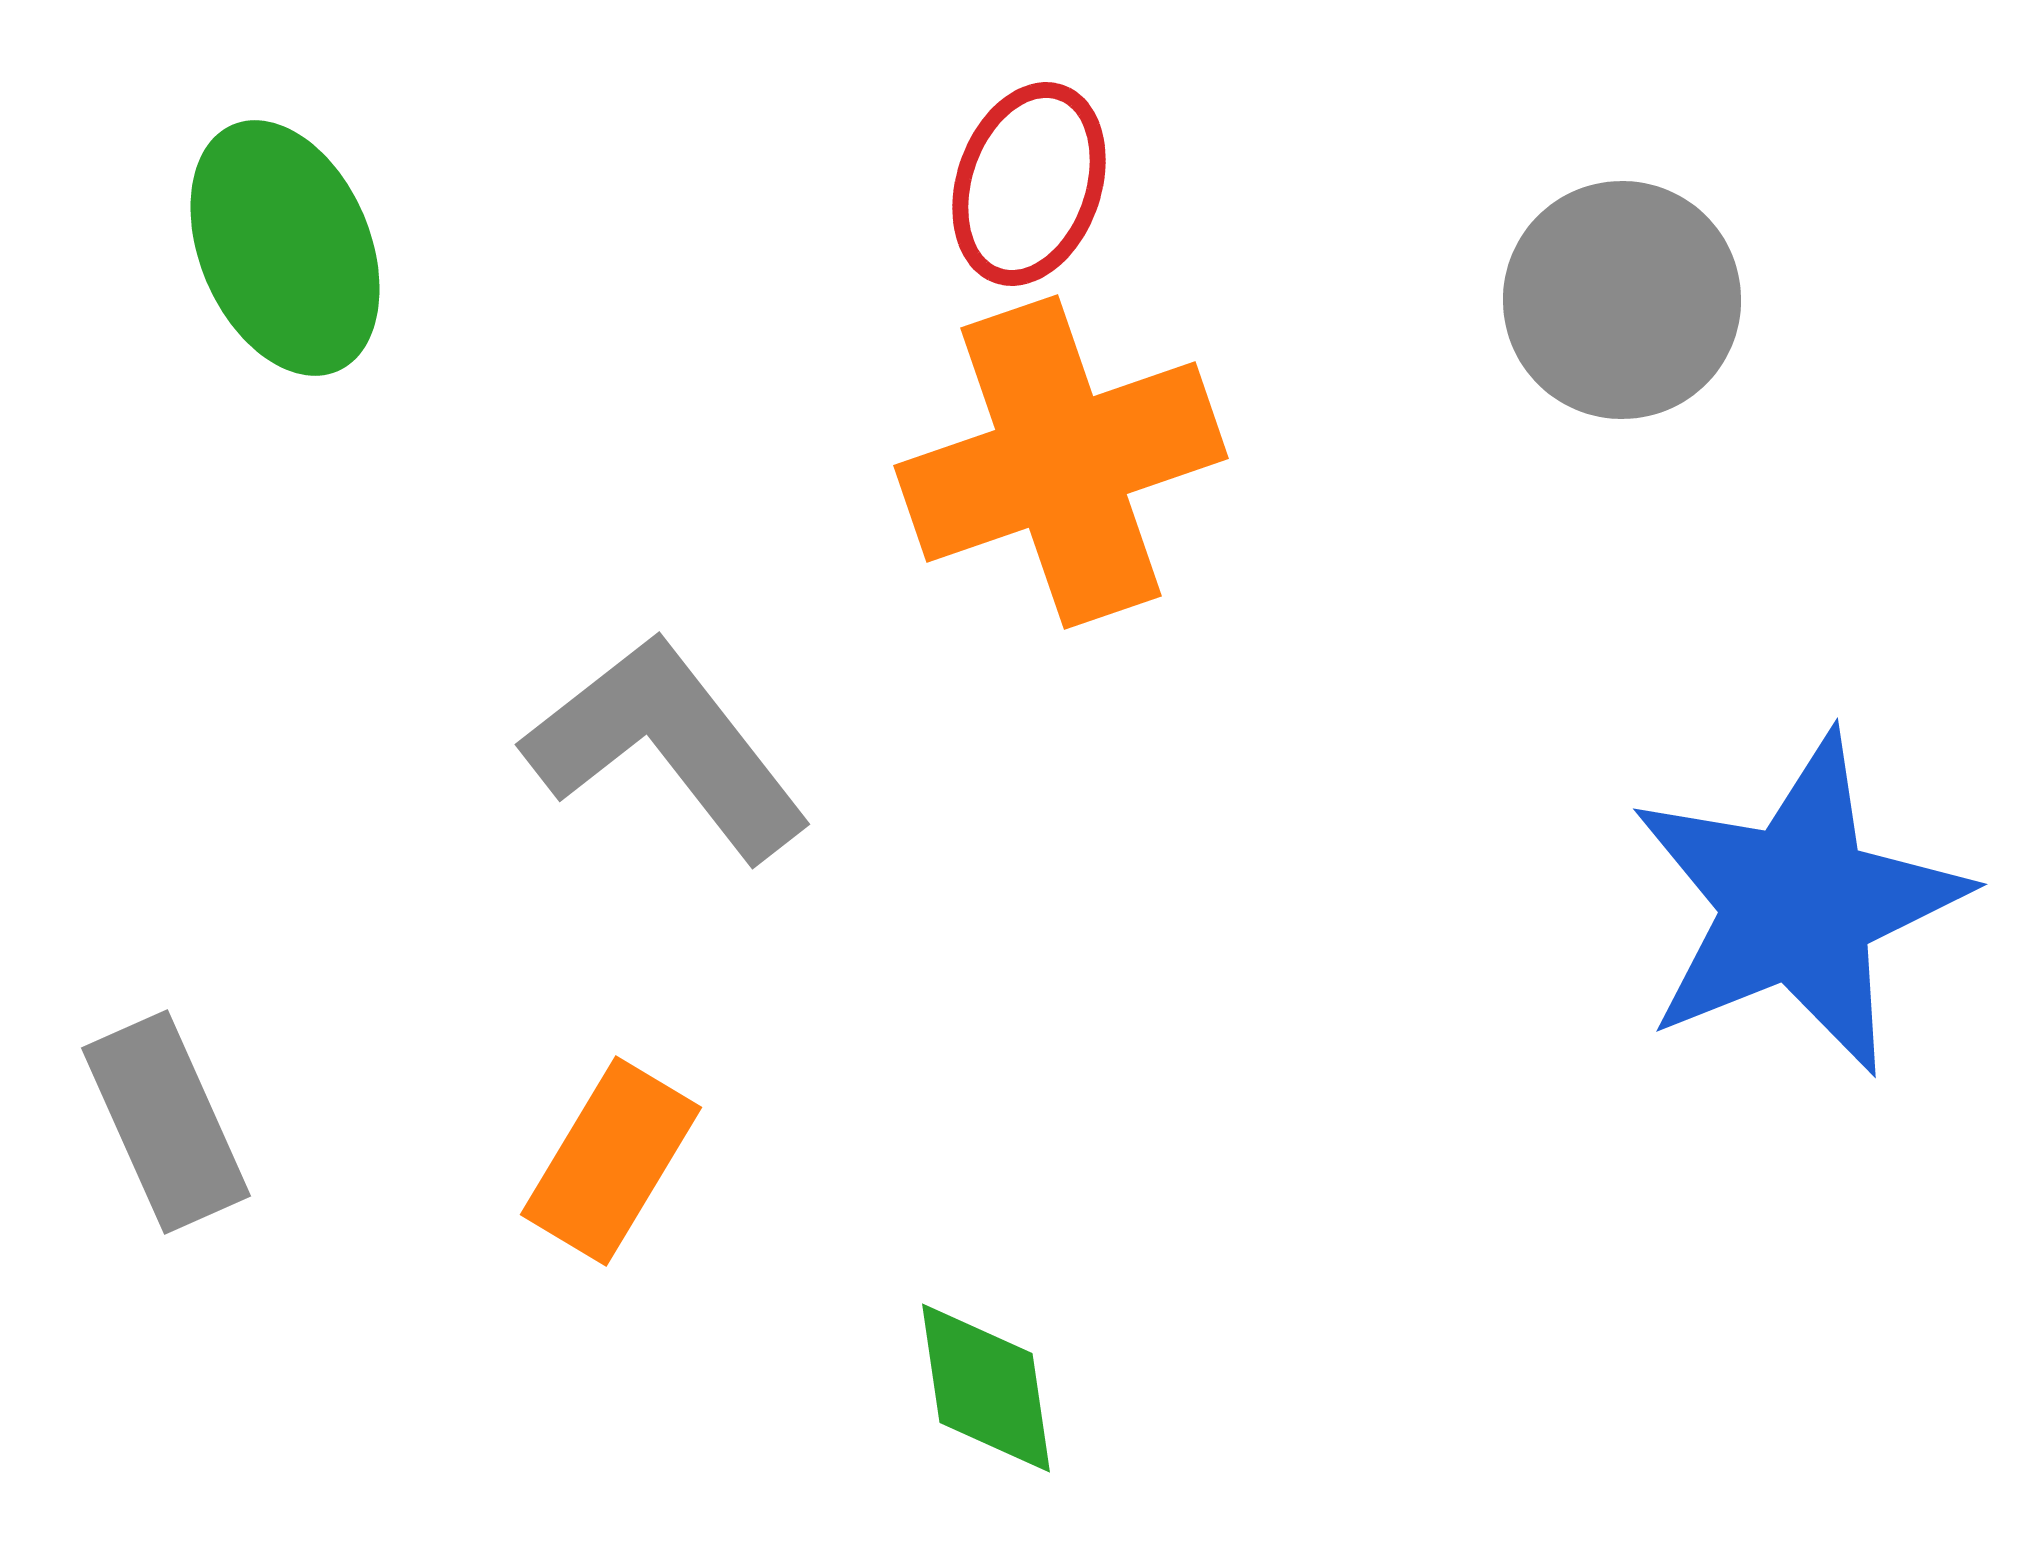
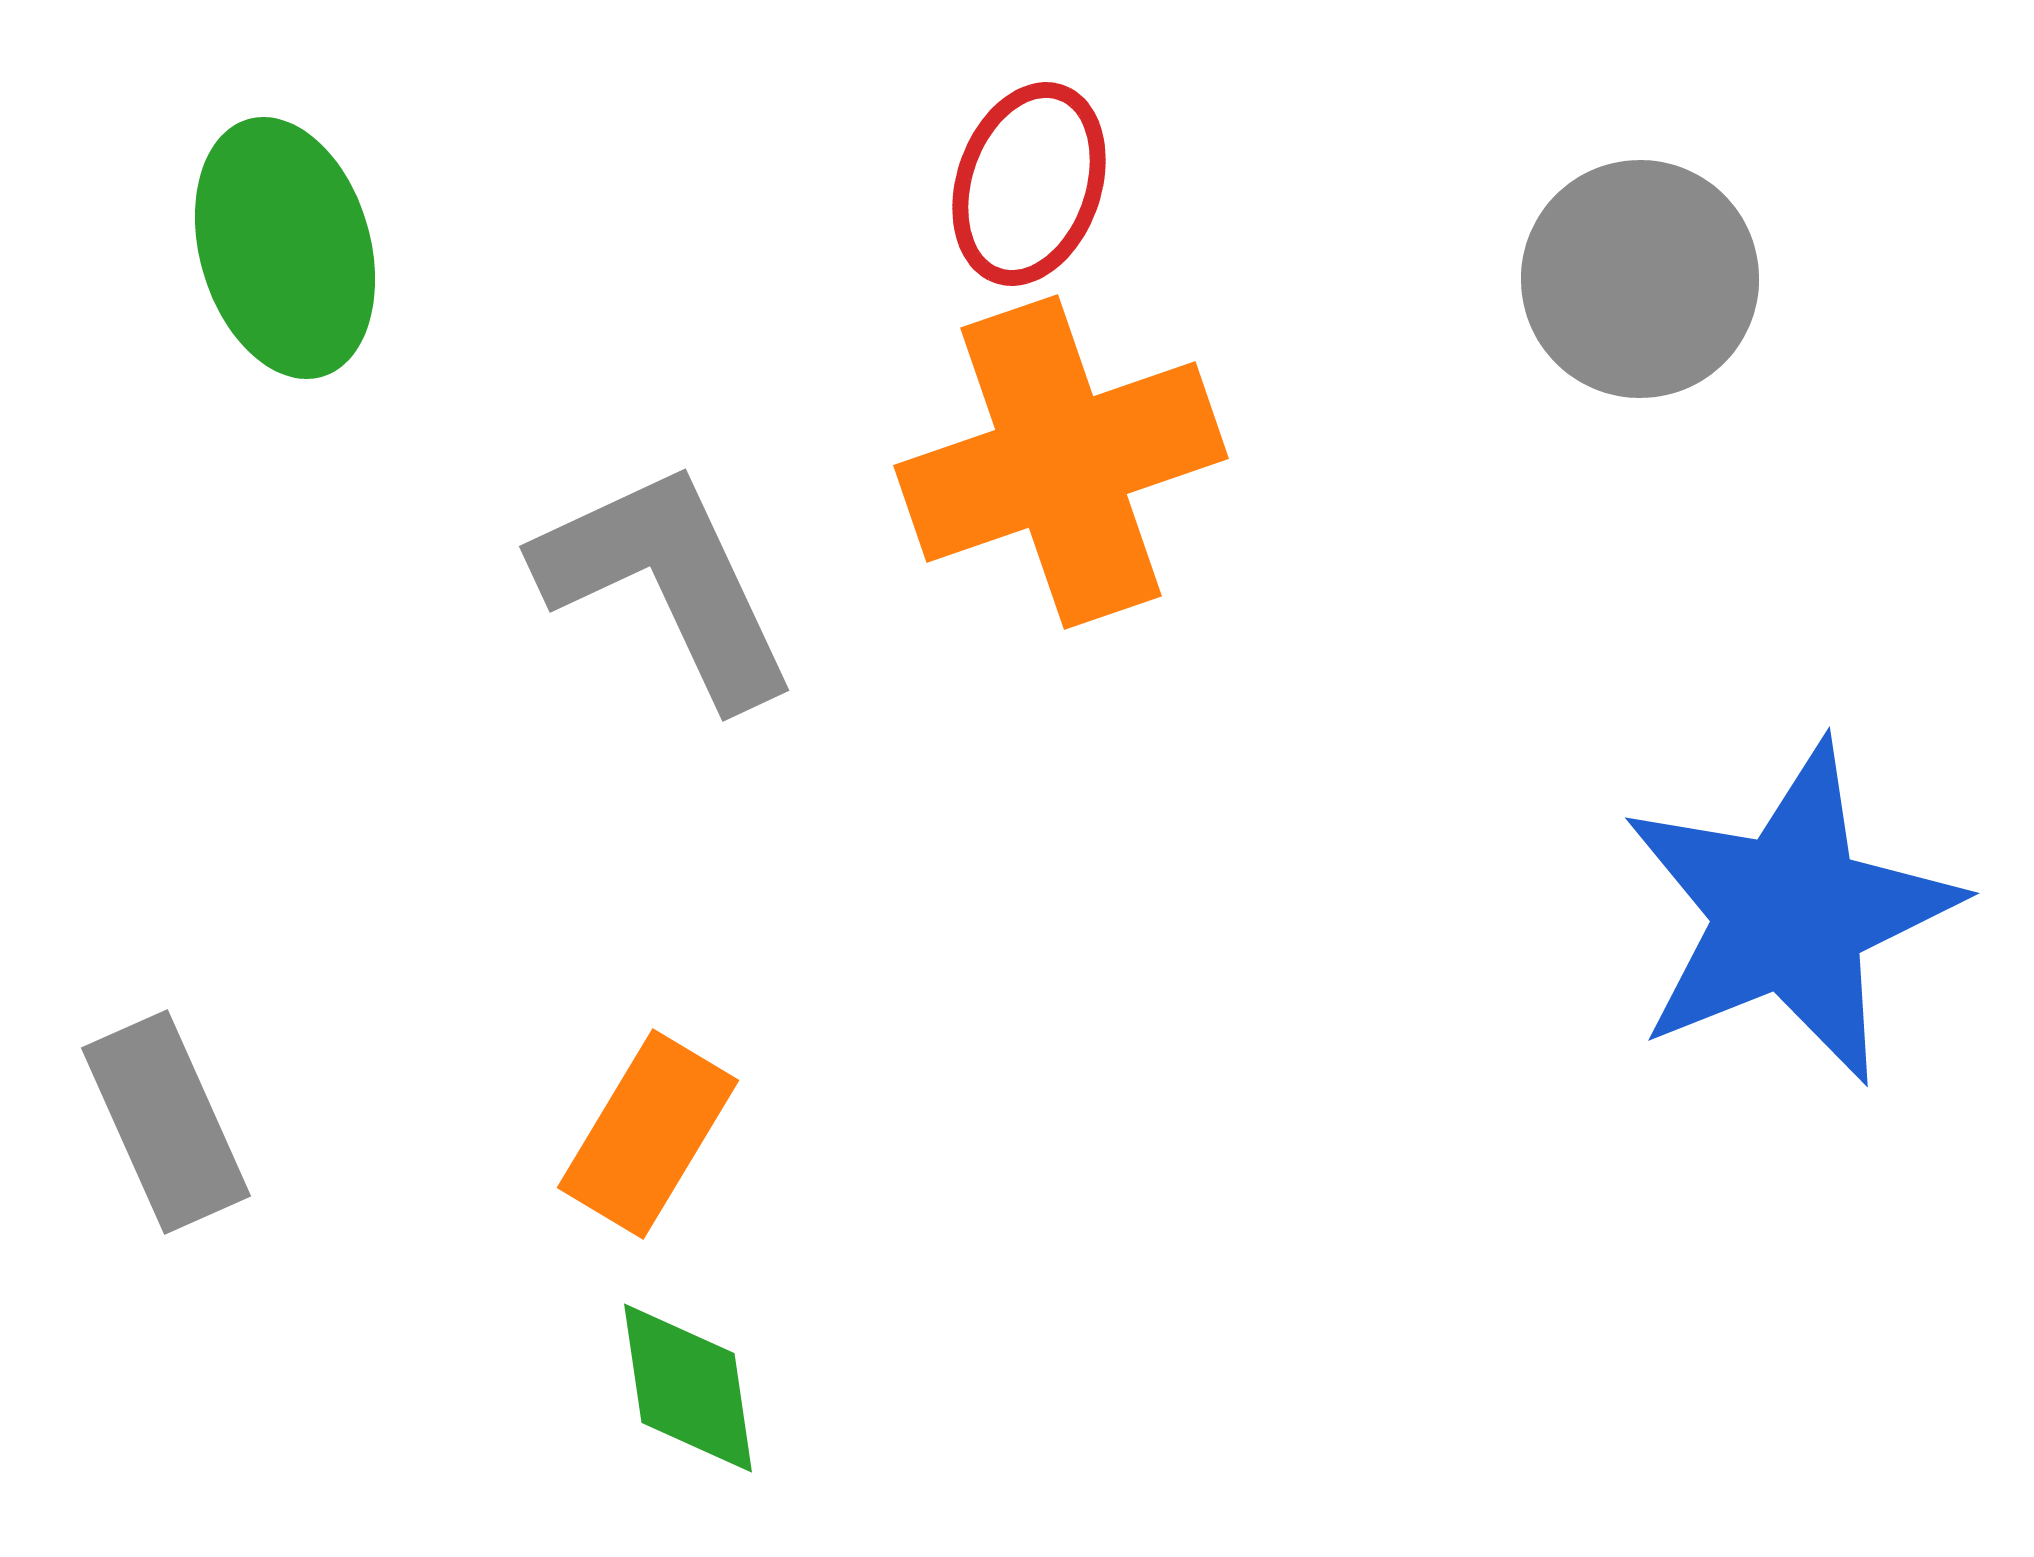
green ellipse: rotated 7 degrees clockwise
gray circle: moved 18 px right, 21 px up
gray L-shape: moved 164 px up; rotated 13 degrees clockwise
blue star: moved 8 px left, 9 px down
orange rectangle: moved 37 px right, 27 px up
green diamond: moved 298 px left
